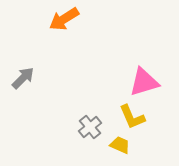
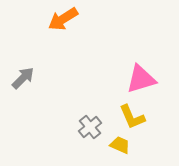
orange arrow: moved 1 px left
pink triangle: moved 3 px left, 3 px up
